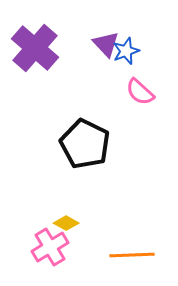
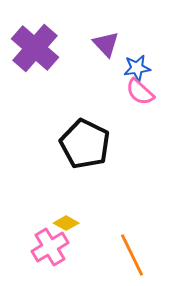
blue star: moved 11 px right, 17 px down; rotated 12 degrees clockwise
orange line: rotated 66 degrees clockwise
